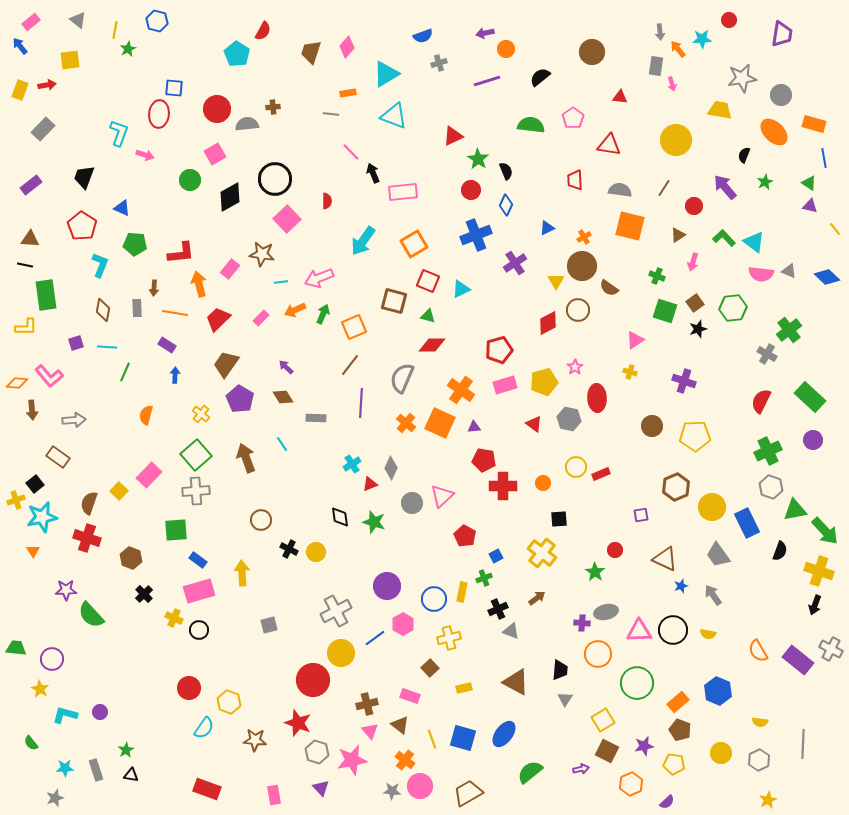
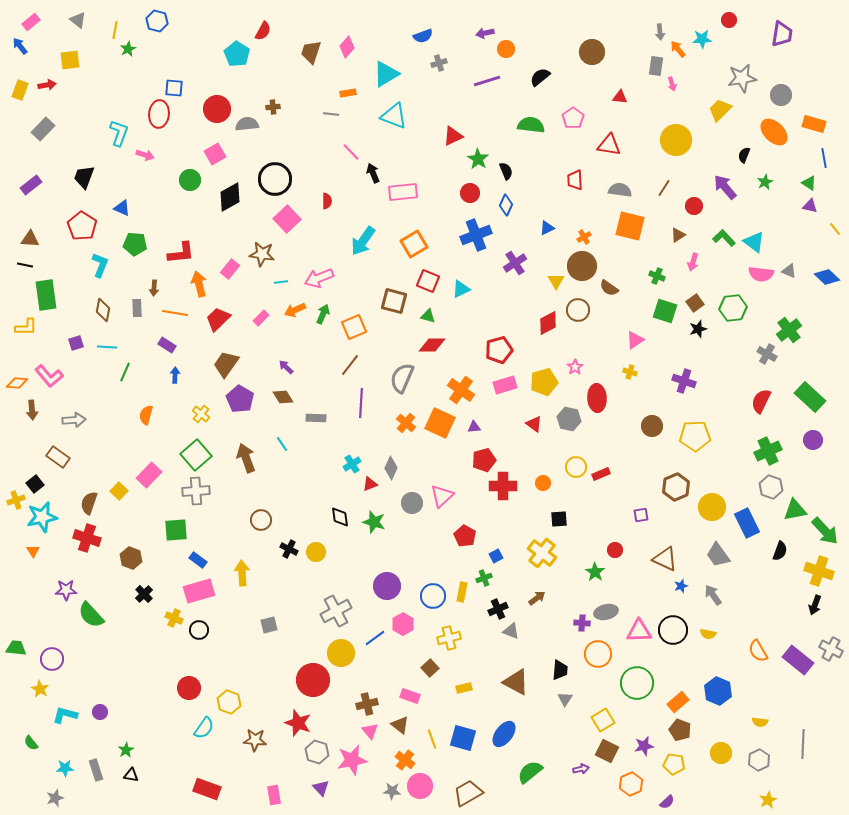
yellow trapezoid at (720, 110): rotated 55 degrees counterclockwise
red circle at (471, 190): moved 1 px left, 3 px down
red pentagon at (484, 460): rotated 25 degrees counterclockwise
blue circle at (434, 599): moved 1 px left, 3 px up
